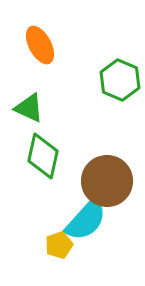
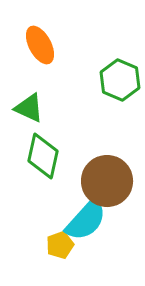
yellow pentagon: moved 1 px right
